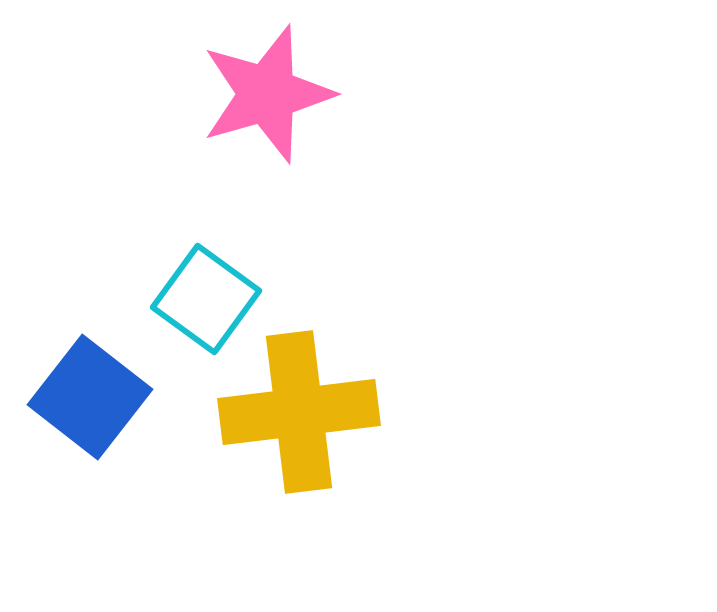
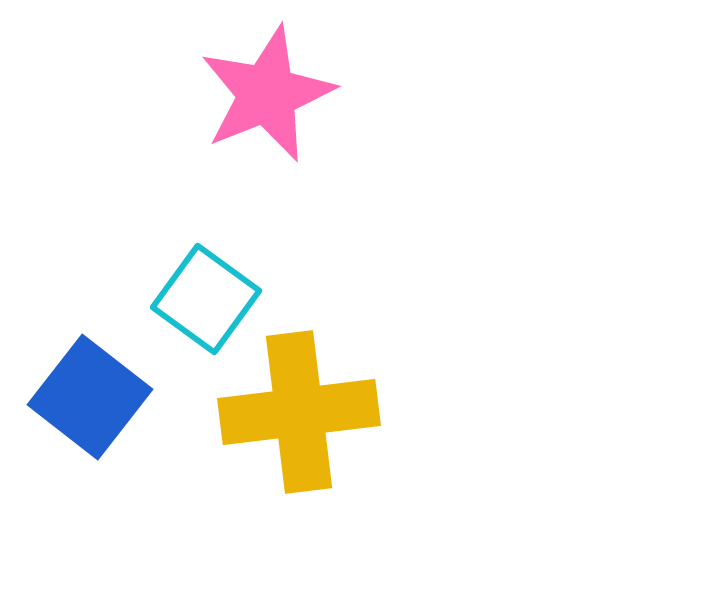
pink star: rotated 6 degrees counterclockwise
